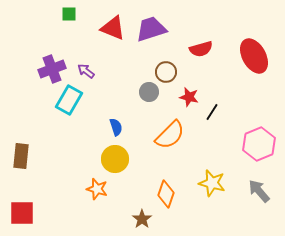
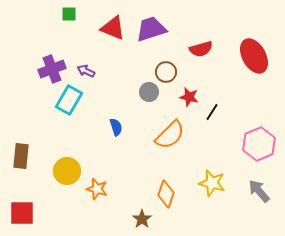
purple arrow: rotated 12 degrees counterclockwise
yellow circle: moved 48 px left, 12 px down
